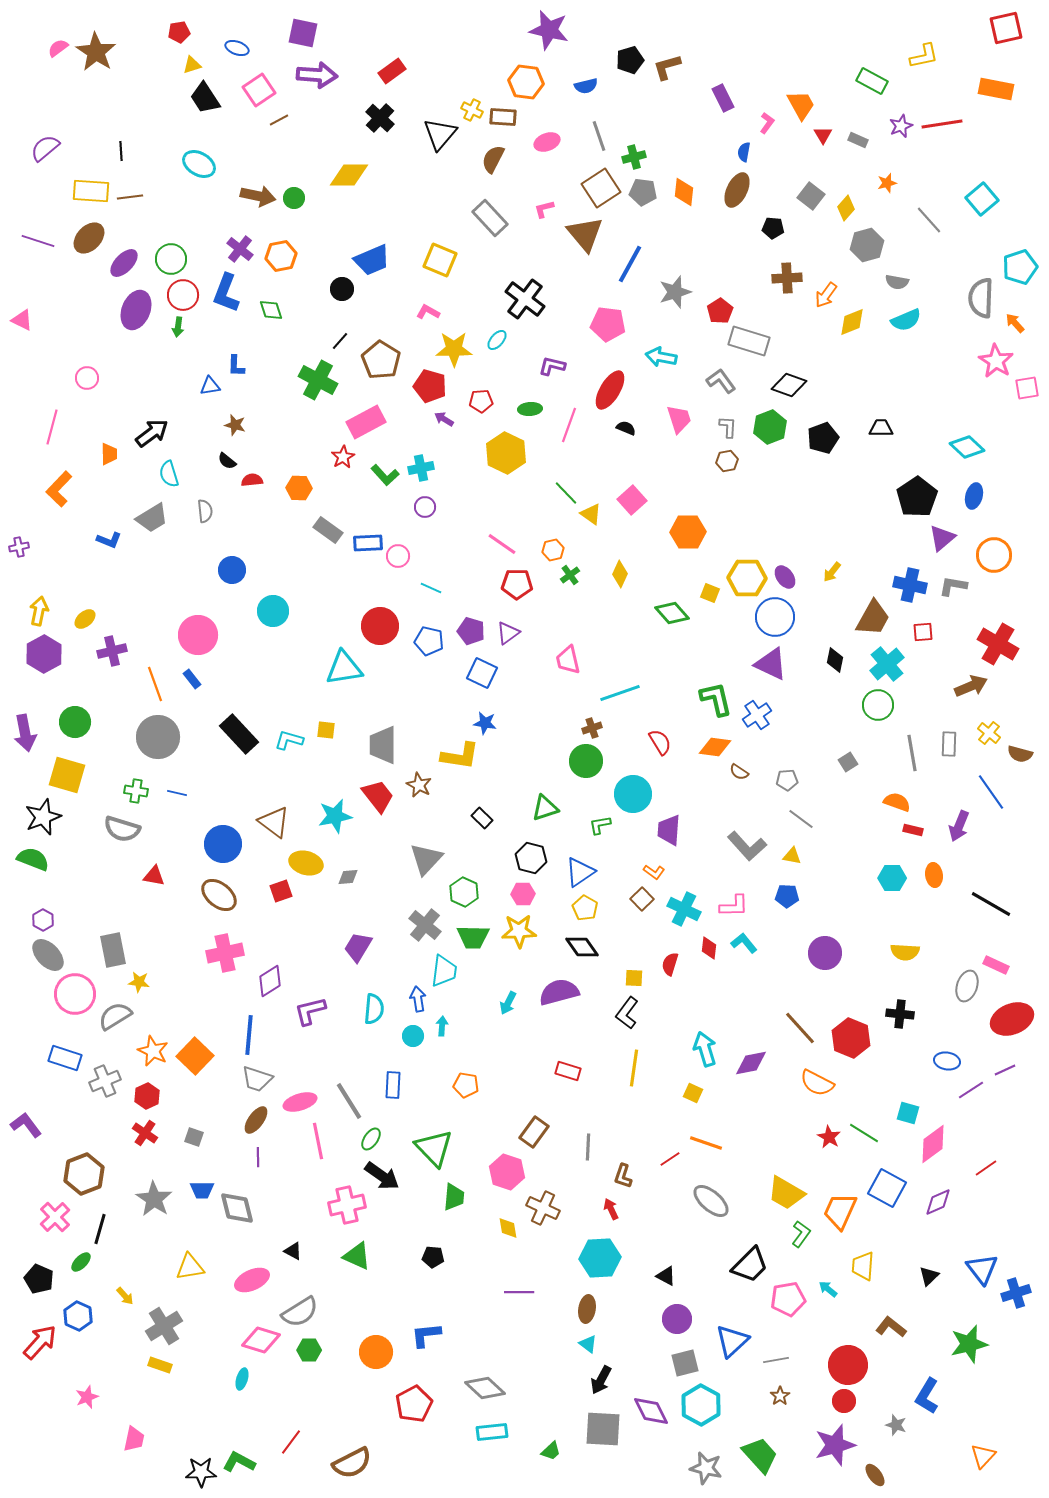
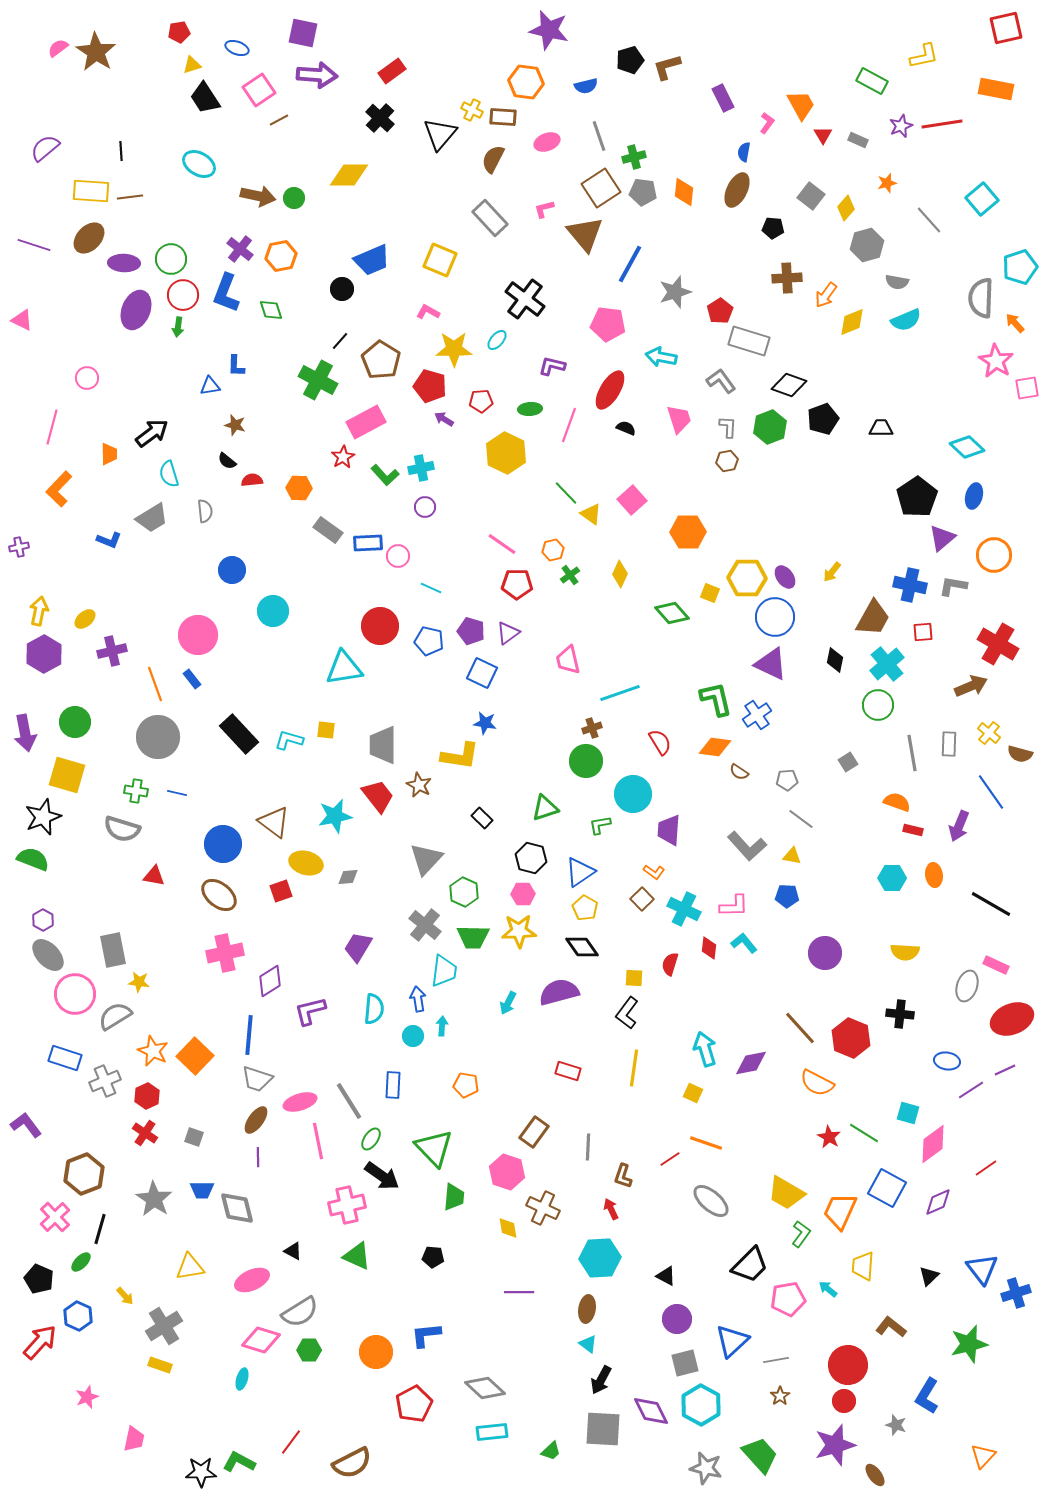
purple line at (38, 241): moved 4 px left, 4 px down
purple ellipse at (124, 263): rotated 48 degrees clockwise
black pentagon at (823, 438): moved 19 px up
